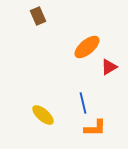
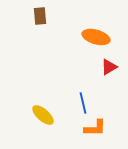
brown rectangle: moved 2 px right; rotated 18 degrees clockwise
orange ellipse: moved 9 px right, 10 px up; rotated 56 degrees clockwise
